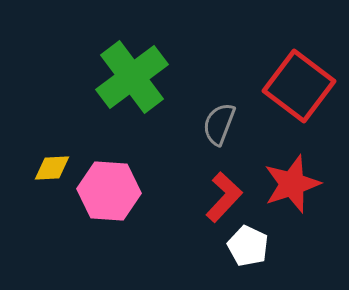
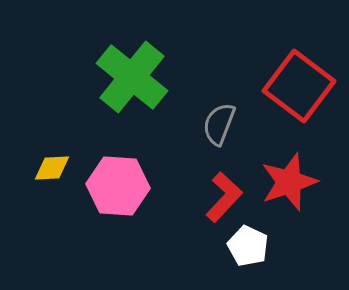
green cross: rotated 14 degrees counterclockwise
red star: moved 3 px left, 2 px up
pink hexagon: moved 9 px right, 5 px up
